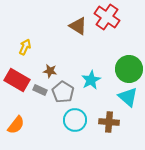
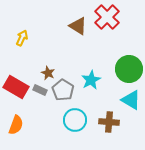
red cross: rotated 10 degrees clockwise
yellow arrow: moved 3 px left, 9 px up
brown star: moved 2 px left, 2 px down; rotated 16 degrees clockwise
red rectangle: moved 1 px left, 7 px down
gray pentagon: moved 2 px up
cyan triangle: moved 3 px right, 3 px down; rotated 10 degrees counterclockwise
orange semicircle: rotated 18 degrees counterclockwise
